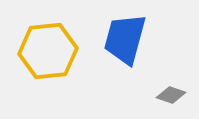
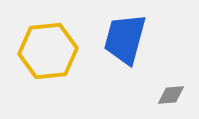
gray diamond: rotated 24 degrees counterclockwise
